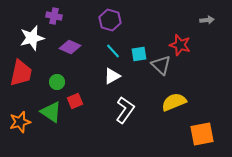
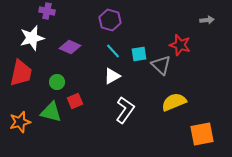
purple cross: moved 7 px left, 5 px up
green triangle: rotated 20 degrees counterclockwise
